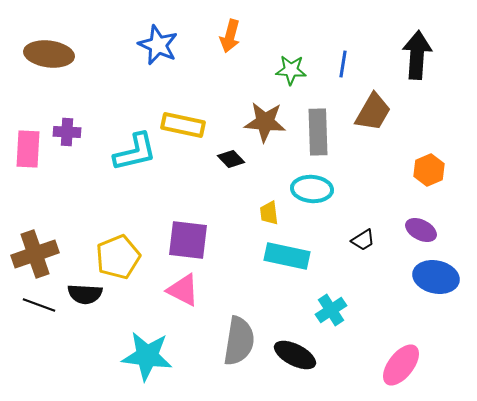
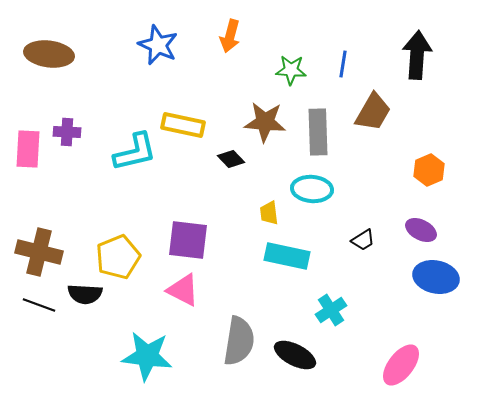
brown cross: moved 4 px right, 2 px up; rotated 33 degrees clockwise
